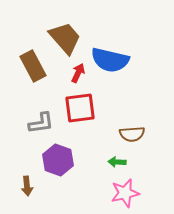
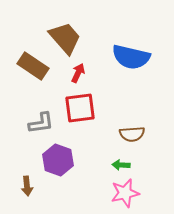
blue semicircle: moved 21 px right, 3 px up
brown rectangle: rotated 28 degrees counterclockwise
green arrow: moved 4 px right, 3 px down
